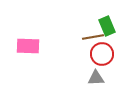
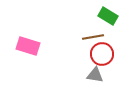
green rectangle: moved 1 px right, 10 px up; rotated 36 degrees counterclockwise
pink rectangle: rotated 15 degrees clockwise
gray triangle: moved 1 px left, 3 px up; rotated 12 degrees clockwise
